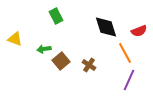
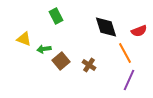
yellow triangle: moved 9 px right
